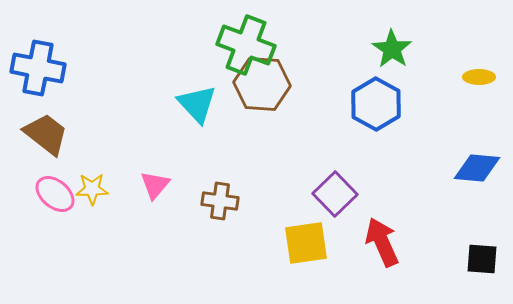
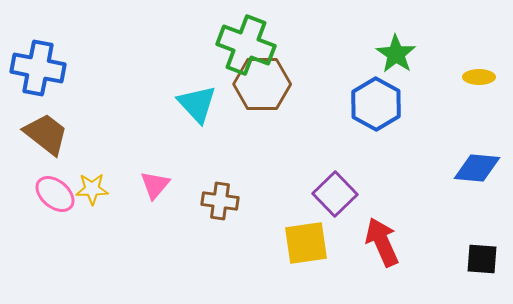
green star: moved 4 px right, 5 px down
brown hexagon: rotated 4 degrees counterclockwise
